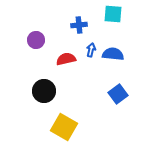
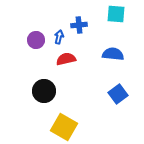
cyan square: moved 3 px right
blue arrow: moved 32 px left, 13 px up
